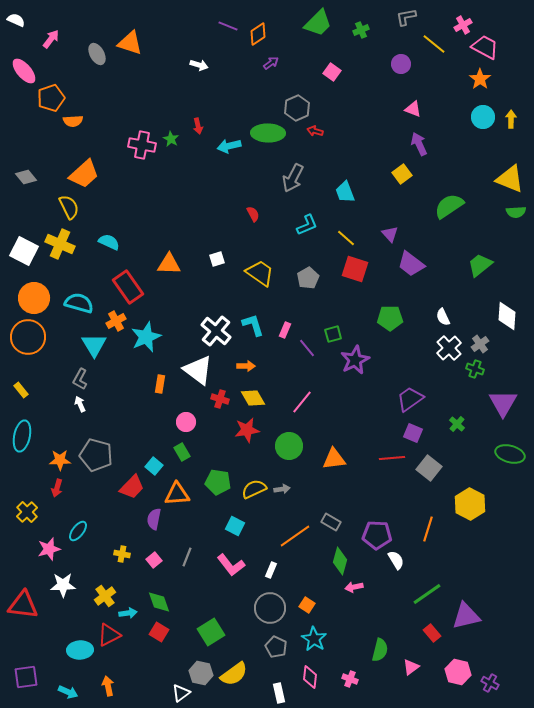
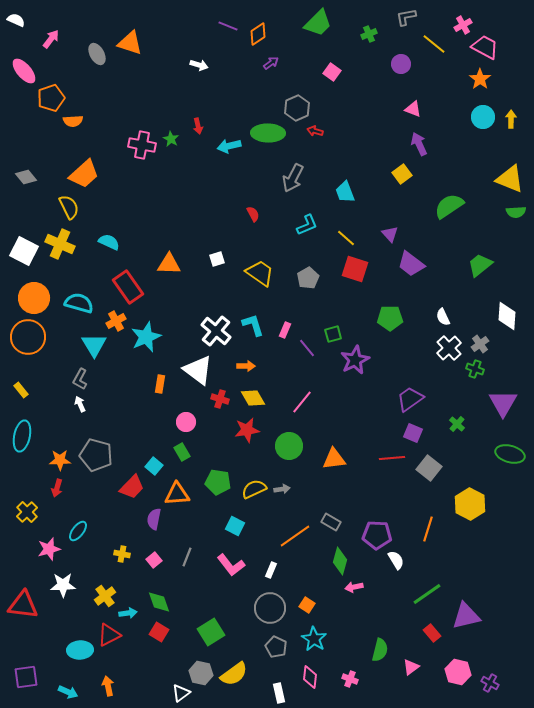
green cross at (361, 30): moved 8 px right, 4 px down
